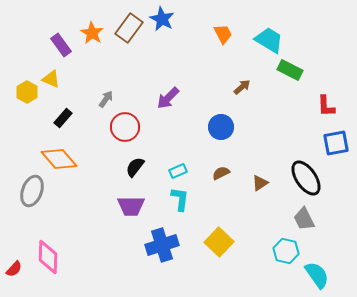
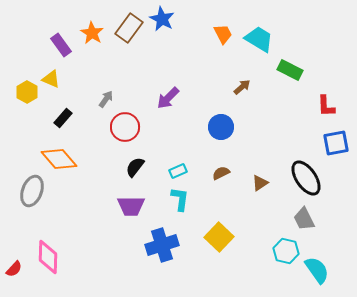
cyan trapezoid: moved 10 px left, 1 px up
yellow square: moved 5 px up
cyan semicircle: moved 5 px up
